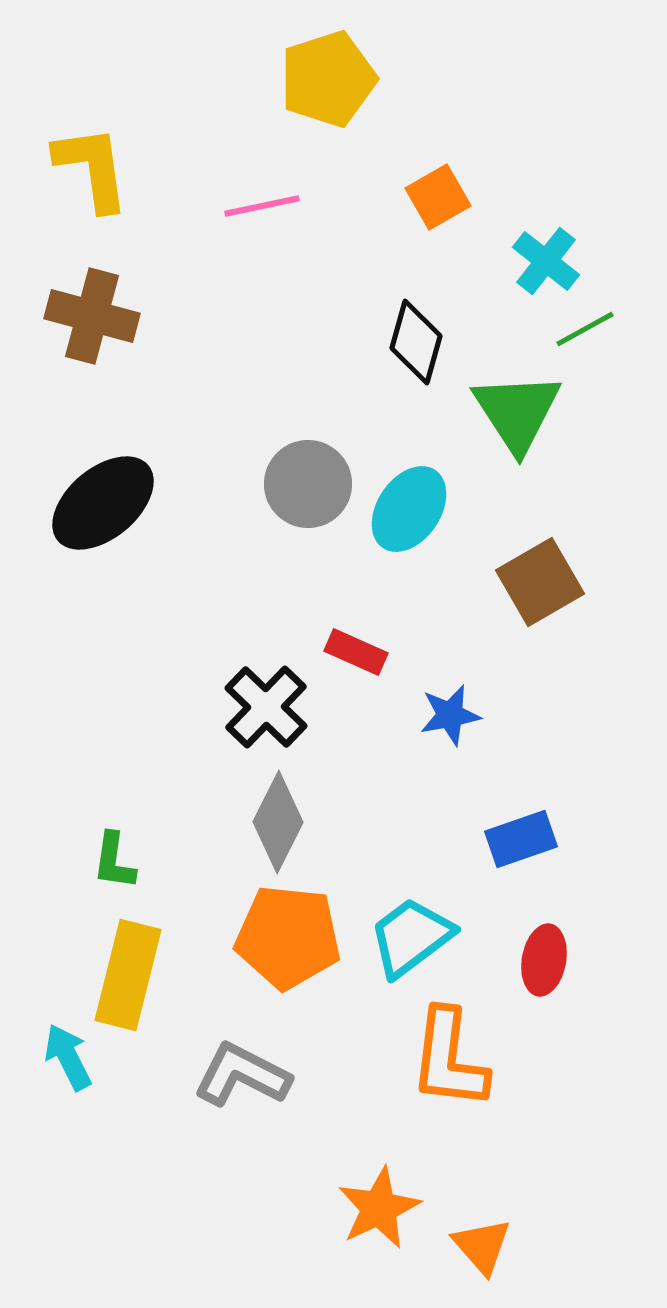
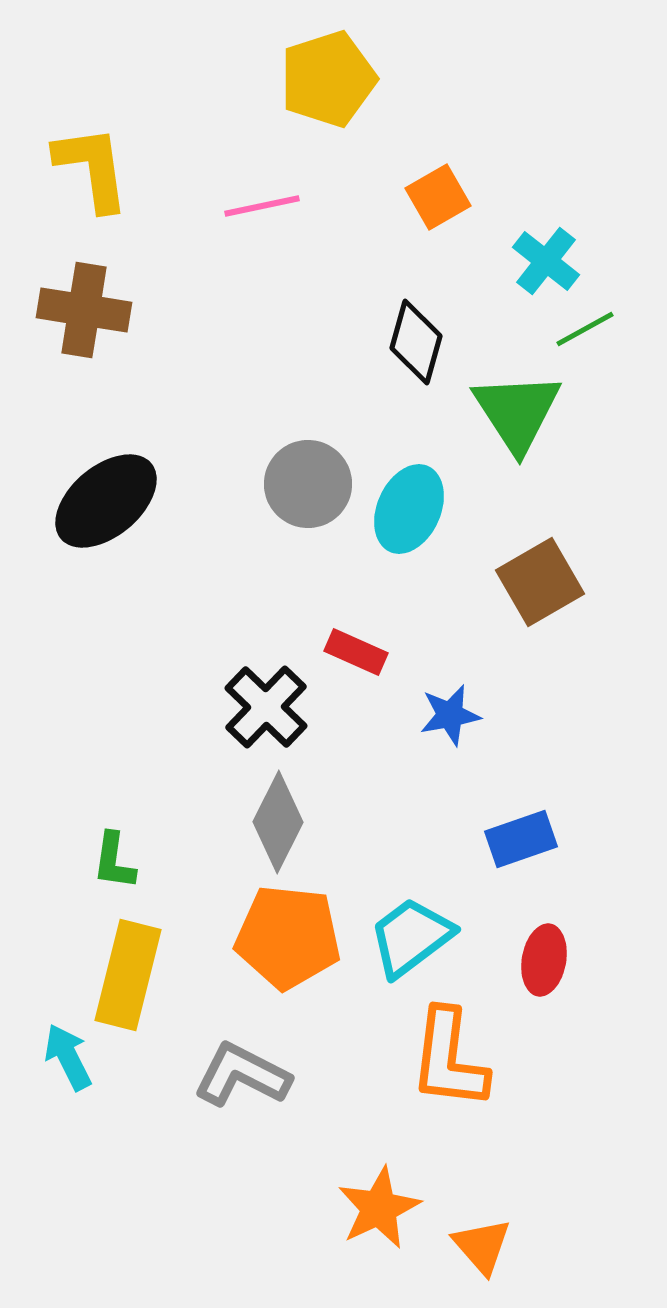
brown cross: moved 8 px left, 6 px up; rotated 6 degrees counterclockwise
black ellipse: moved 3 px right, 2 px up
cyan ellipse: rotated 10 degrees counterclockwise
